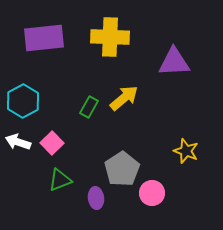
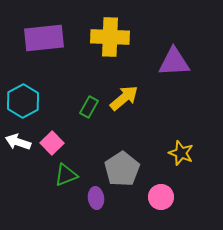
yellow star: moved 5 px left, 2 px down
green triangle: moved 6 px right, 5 px up
pink circle: moved 9 px right, 4 px down
